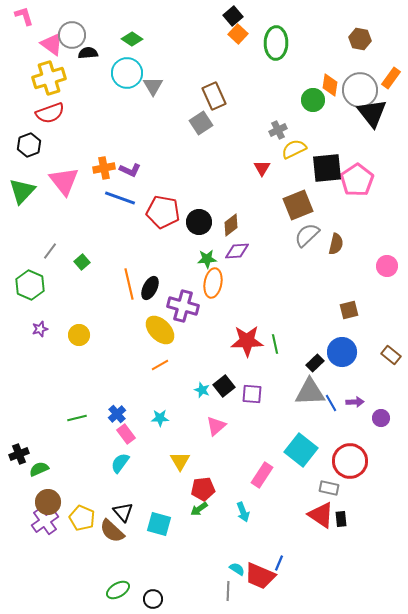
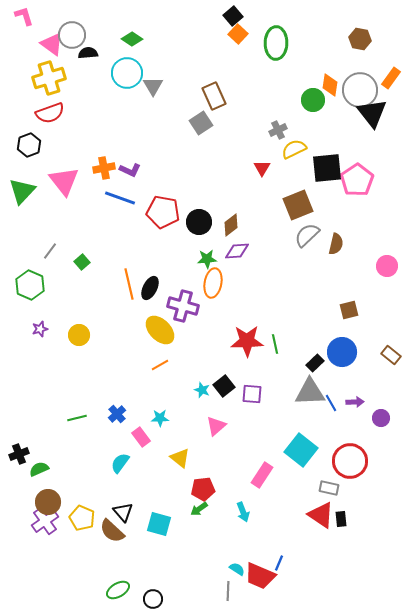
pink rectangle at (126, 434): moved 15 px right, 3 px down
yellow triangle at (180, 461): moved 3 px up; rotated 20 degrees counterclockwise
